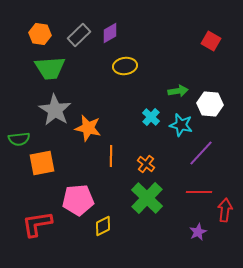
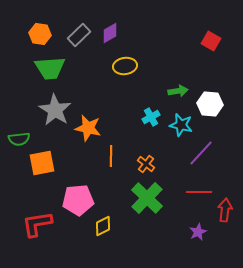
cyan cross: rotated 18 degrees clockwise
